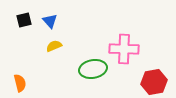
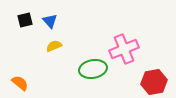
black square: moved 1 px right
pink cross: rotated 24 degrees counterclockwise
orange semicircle: rotated 36 degrees counterclockwise
